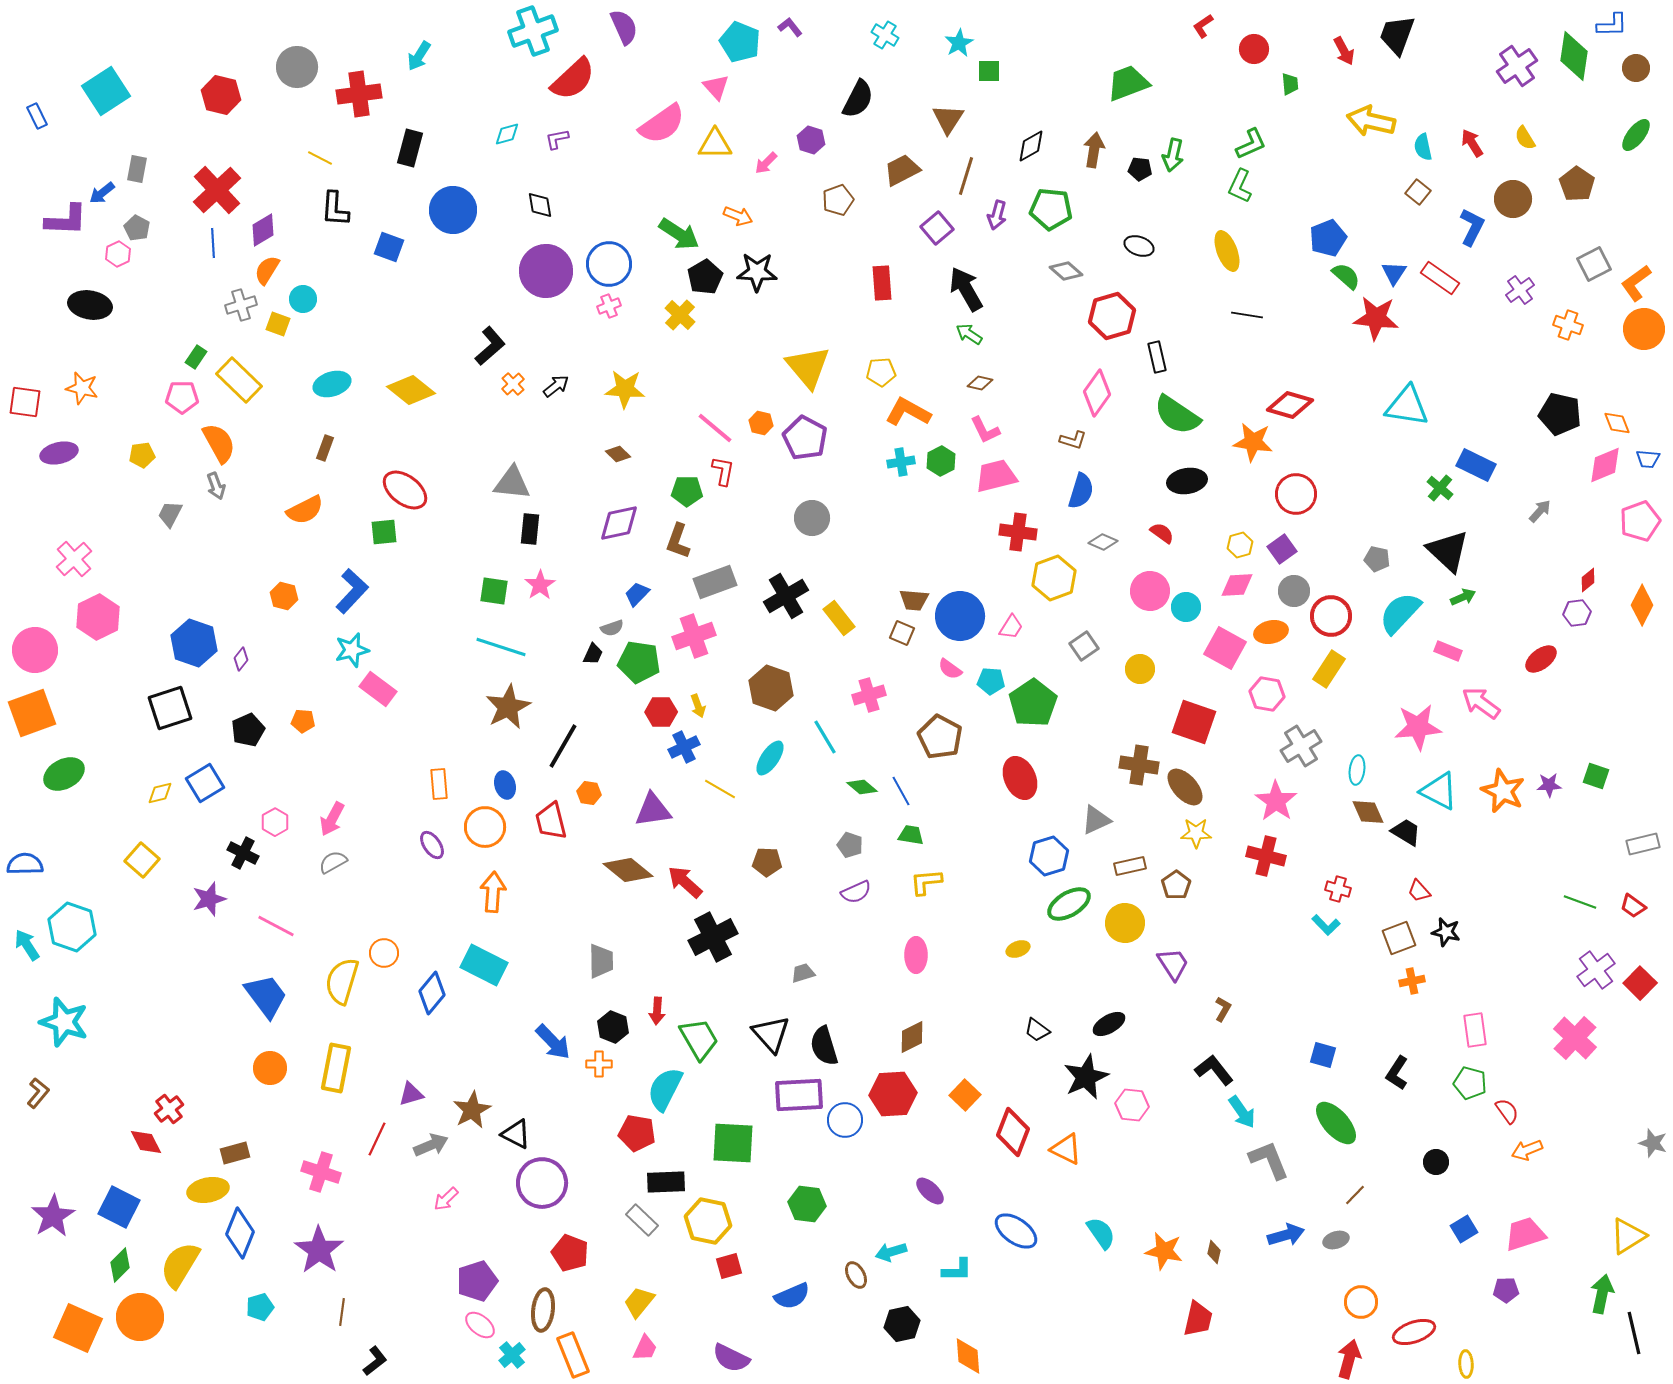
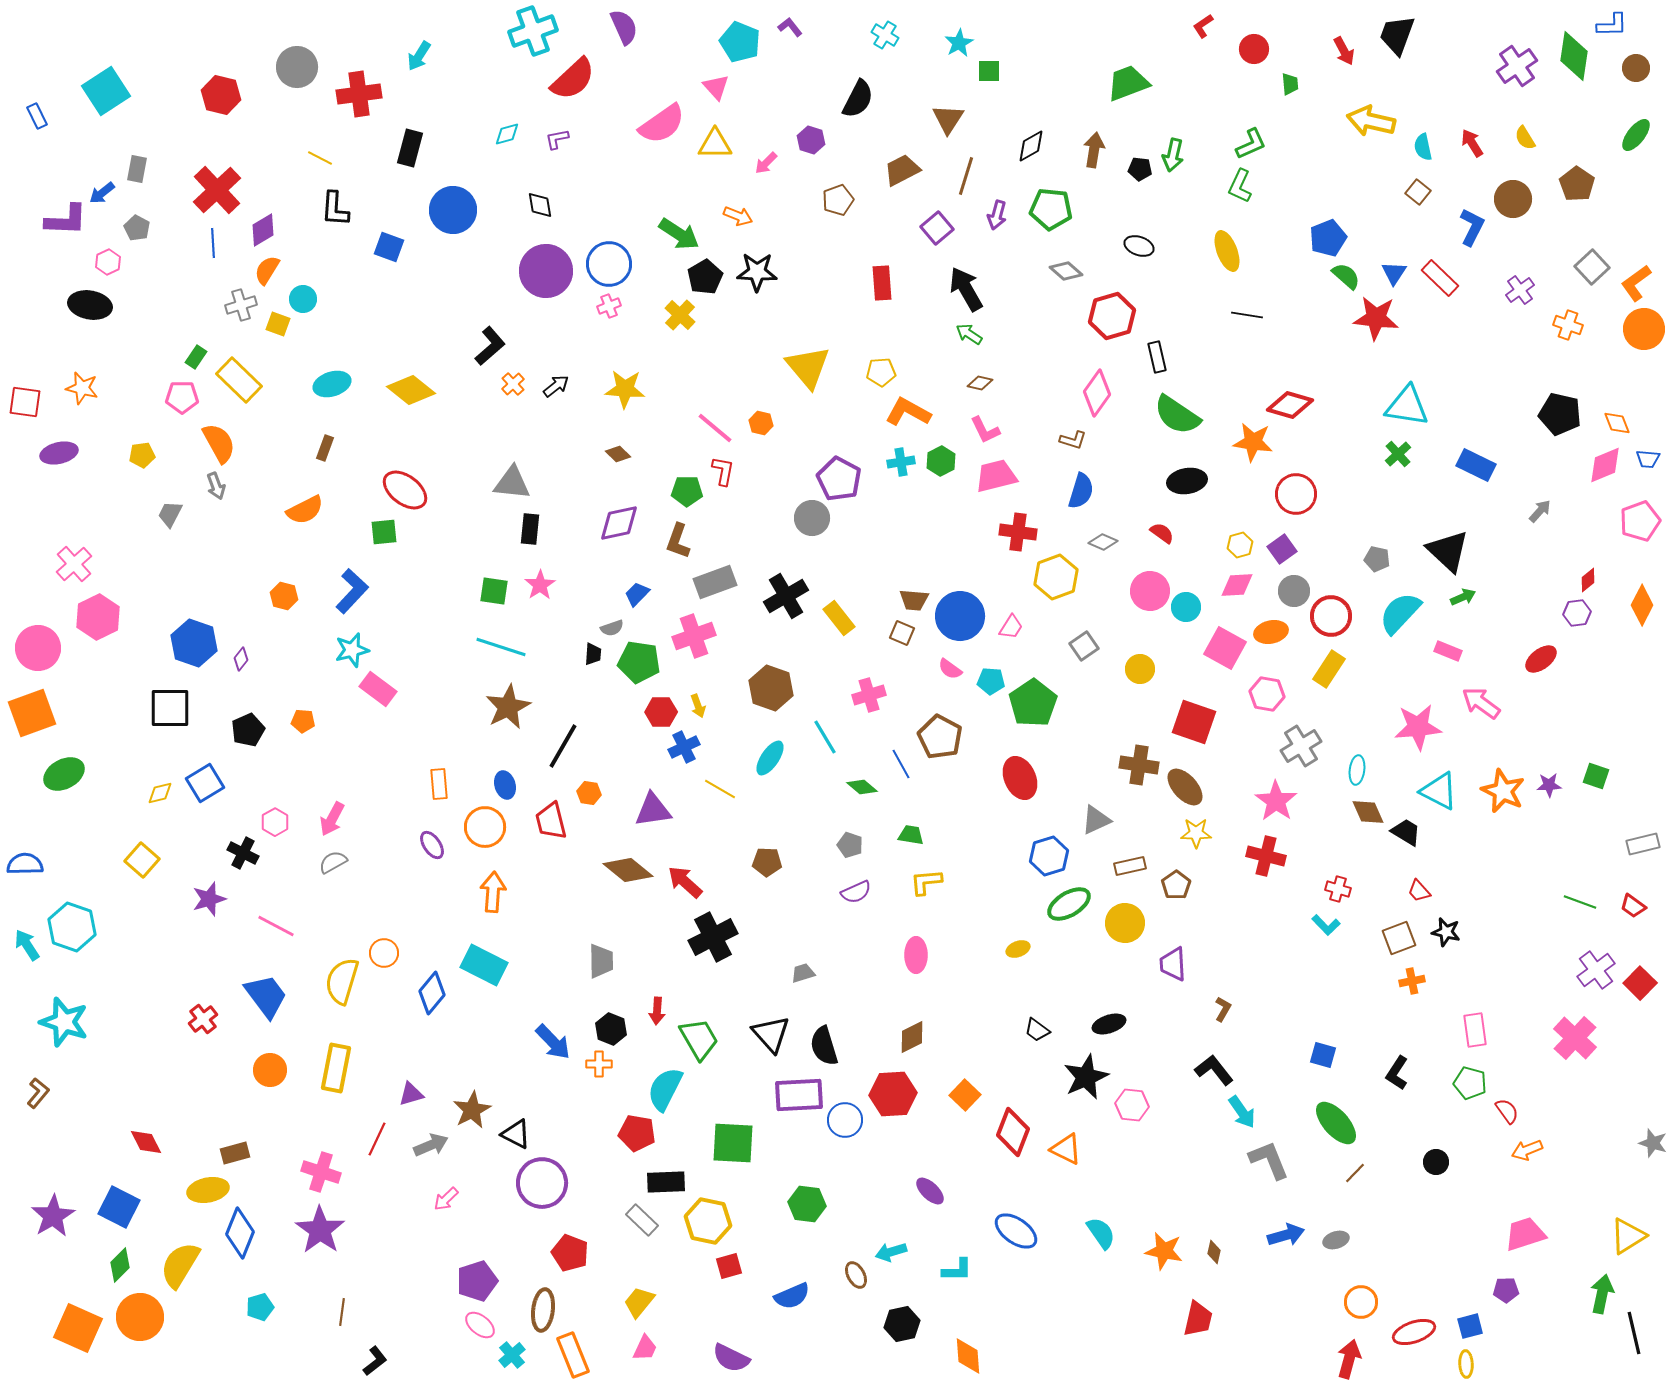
pink hexagon at (118, 254): moved 10 px left, 8 px down
gray square at (1594, 264): moved 2 px left, 3 px down; rotated 16 degrees counterclockwise
red rectangle at (1440, 278): rotated 9 degrees clockwise
purple pentagon at (805, 438): moved 34 px right, 41 px down
green cross at (1440, 488): moved 42 px left, 34 px up; rotated 8 degrees clockwise
pink cross at (74, 559): moved 5 px down
yellow hexagon at (1054, 578): moved 2 px right, 1 px up
pink circle at (35, 650): moved 3 px right, 2 px up
black trapezoid at (593, 654): rotated 20 degrees counterclockwise
black square at (170, 708): rotated 18 degrees clockwise
blue line at (901, 791): moved 27 px up
purple trapezoid at (1173, 964): rotated 150 degrees counterclockwise
black ellipse at (1109, 1024): rotated 12 degrees clockwise
black hexagon at (613, 1027): moved 2 px left, 2 px down
orange circle at (270, 1068): moved 2 px down
red cross at (169, 1109): moved 34 px right, 90 px up
brown line at (1355, 1195): moved 22 px up
blue square at (1464, 1229): moved 6 px right, 97 px down; rotated 16 degrees clockwise
purple star at (319, 1250): moved 1 px right, 20 px up
